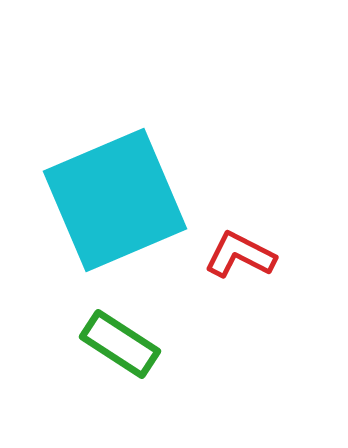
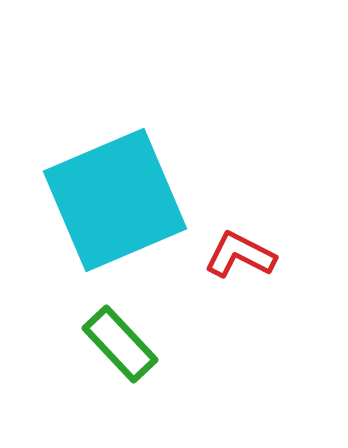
green rectangle: rotated 14 degrees clockwise
